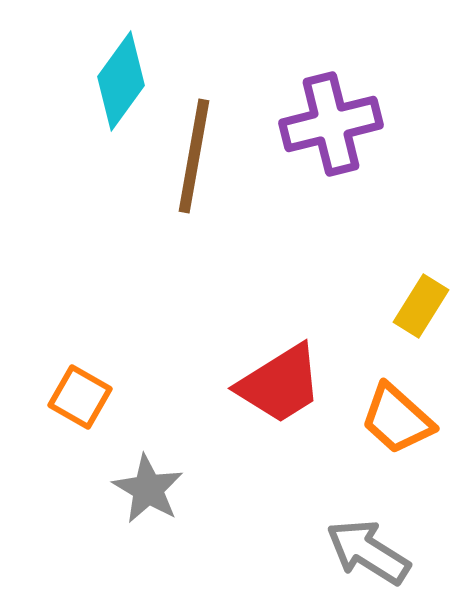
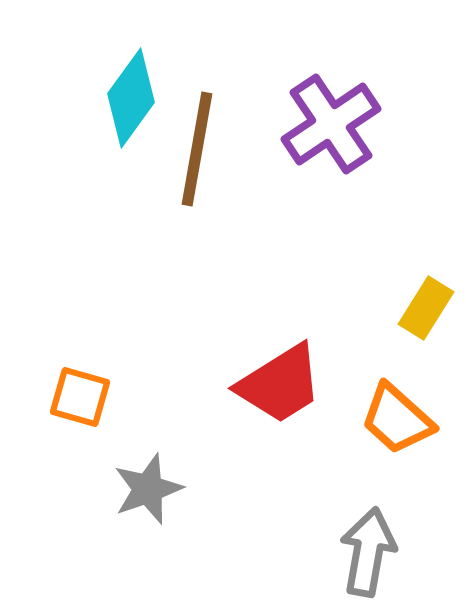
cyan diamond: moved 10 px right, 17 px down
purple cross: rotated 20 degrees counterclockwise
brown line: moved 3 px right, 7 px up
yellow rectangle: moved 5 px right, 2 px down
orange square: rotated 14 degrees counterclockwise
gray star: rotated 22 degrees clockwise
gray arrow: rotated 68 degrees clockwise
